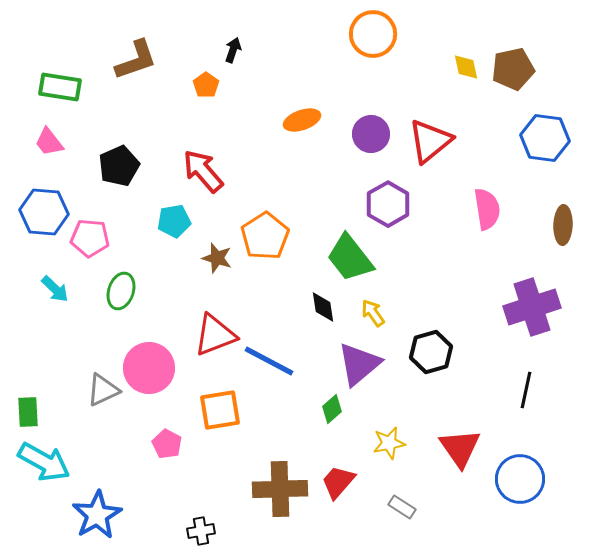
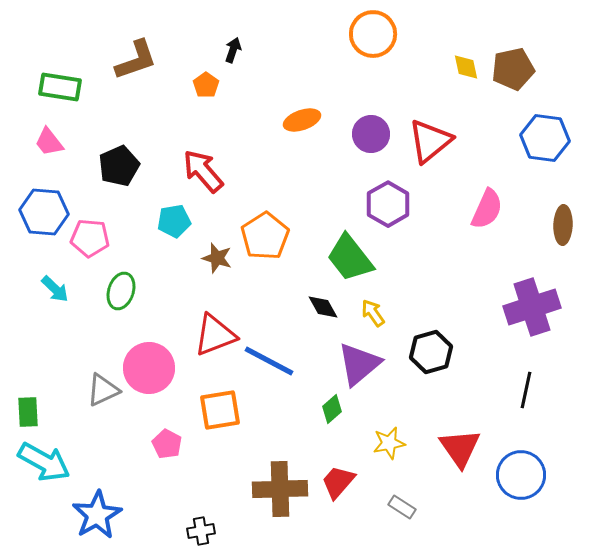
pink semicircle at (487, 209): rotated 33 degrees clockwise
black diamond at (323, 307): rotated 20 degrees counterclockwise
blue circle at (520, 479): moved 1 px right, 4 px up
